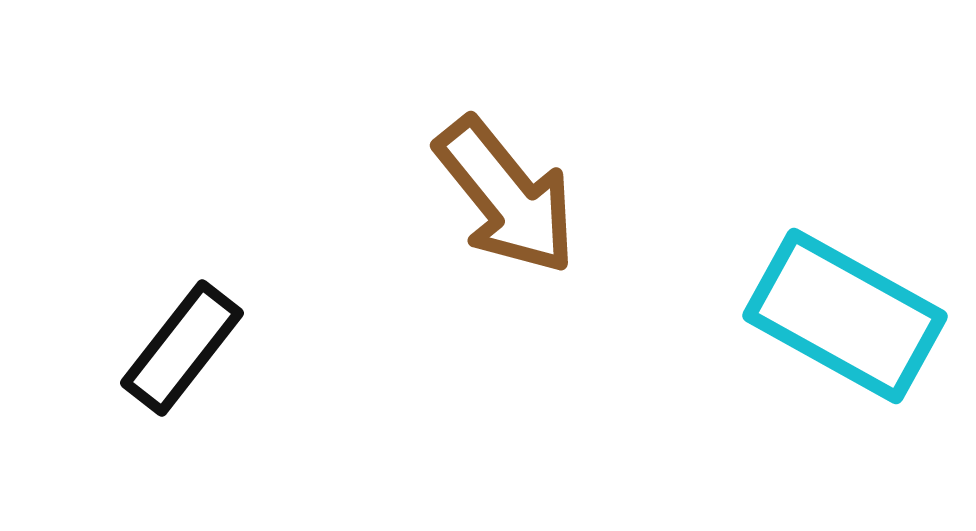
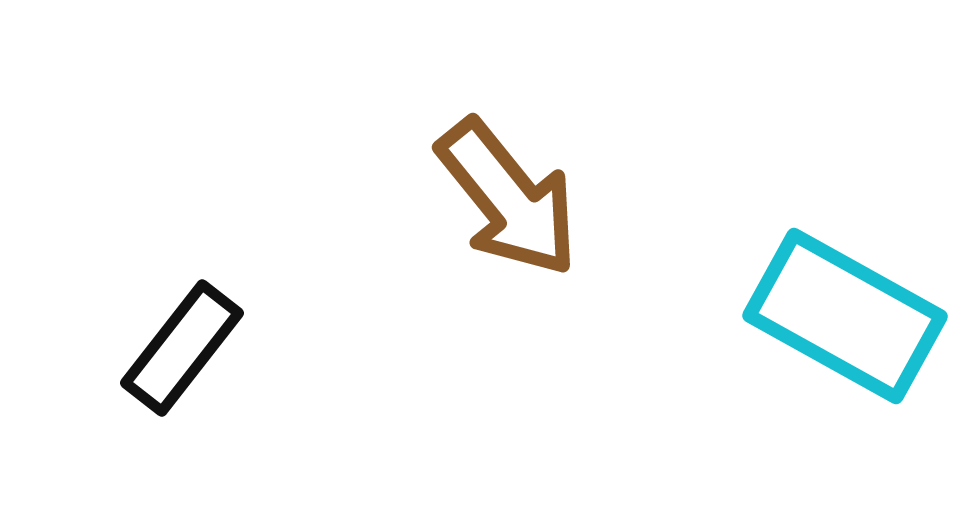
brown arrow: moved 2 px right, 2 px down
